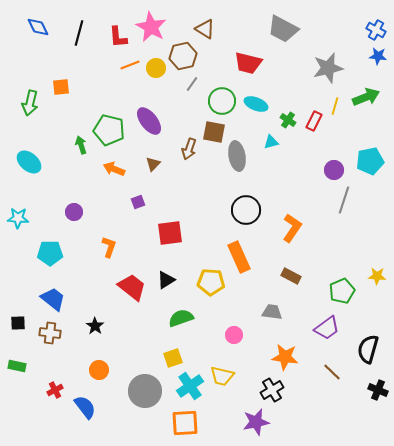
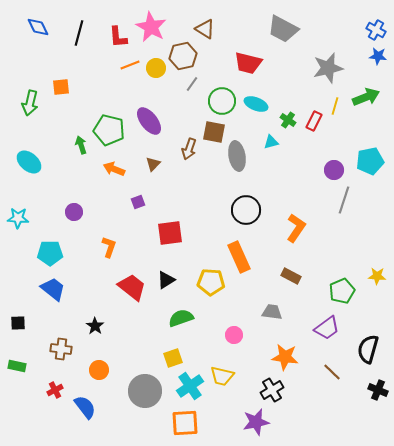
orange L-shape at (292, 228): moved 4 px right
blue trapezoid at (53, 299): moved 10 px up
brown cross at (50, 333): moved 11 px right, 16 px down
